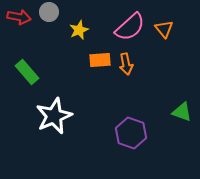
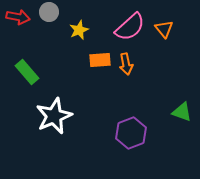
red arrow: moved 1 px left
purple hexagon: rotated 20 degrees clockwise
